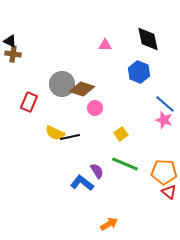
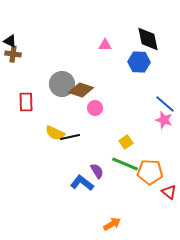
blue hexagon: moved 10 px up; rotated 20 degrees counterclockwise
brown diamond: moved 1 px left, 1 px down
red rectangle: moved 3 px left; rotated 24 degrees counterclockwise
yellow square: moved 5 px right, 8 px down
orange pentagon: moved 14 px left
orange arrow: moved 3 px right
